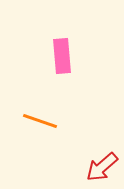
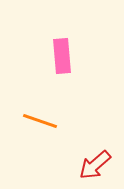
red arrow: moved 7 px left, 2 px up
